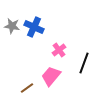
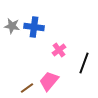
blue cross: rotated 18 degrees counterclockwise
pink trapezoid: moved 2 px left, 5 px down
